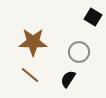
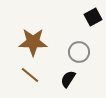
black square: rotated 30 degrees clockwise
